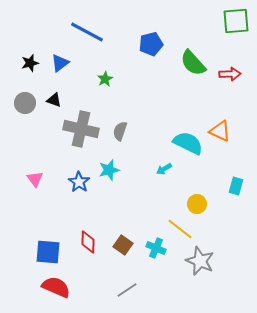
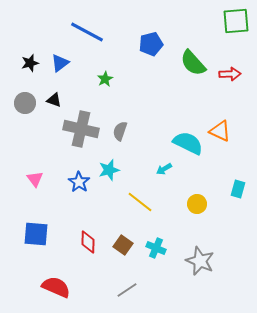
cyan rectangle: moved 2 px right, 3 px down
yellow line: moved 40 px left, 27 px up
blue square: moved 12 px left, 18 px up
